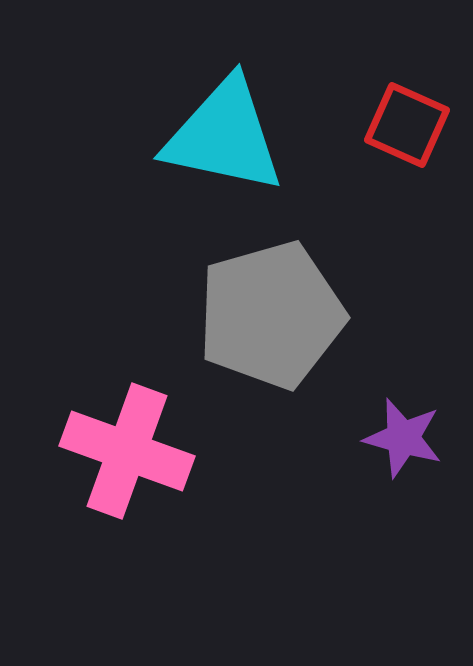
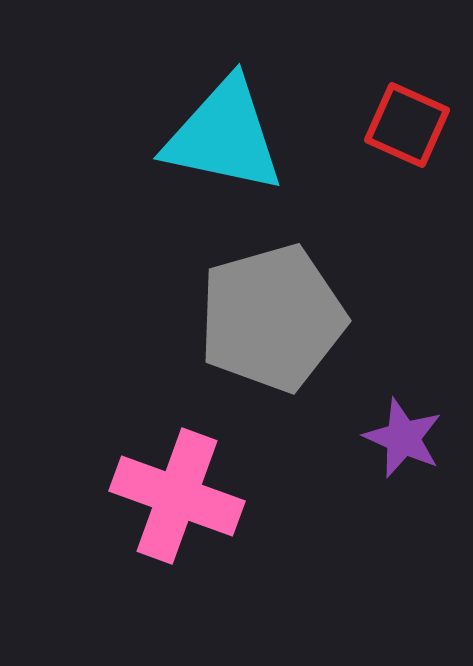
gray pentagon: moved 1 px right, 3 px down
purple star: rotated 8 degrees clockwise
pink cross: moved 50 px right, 45 px down
